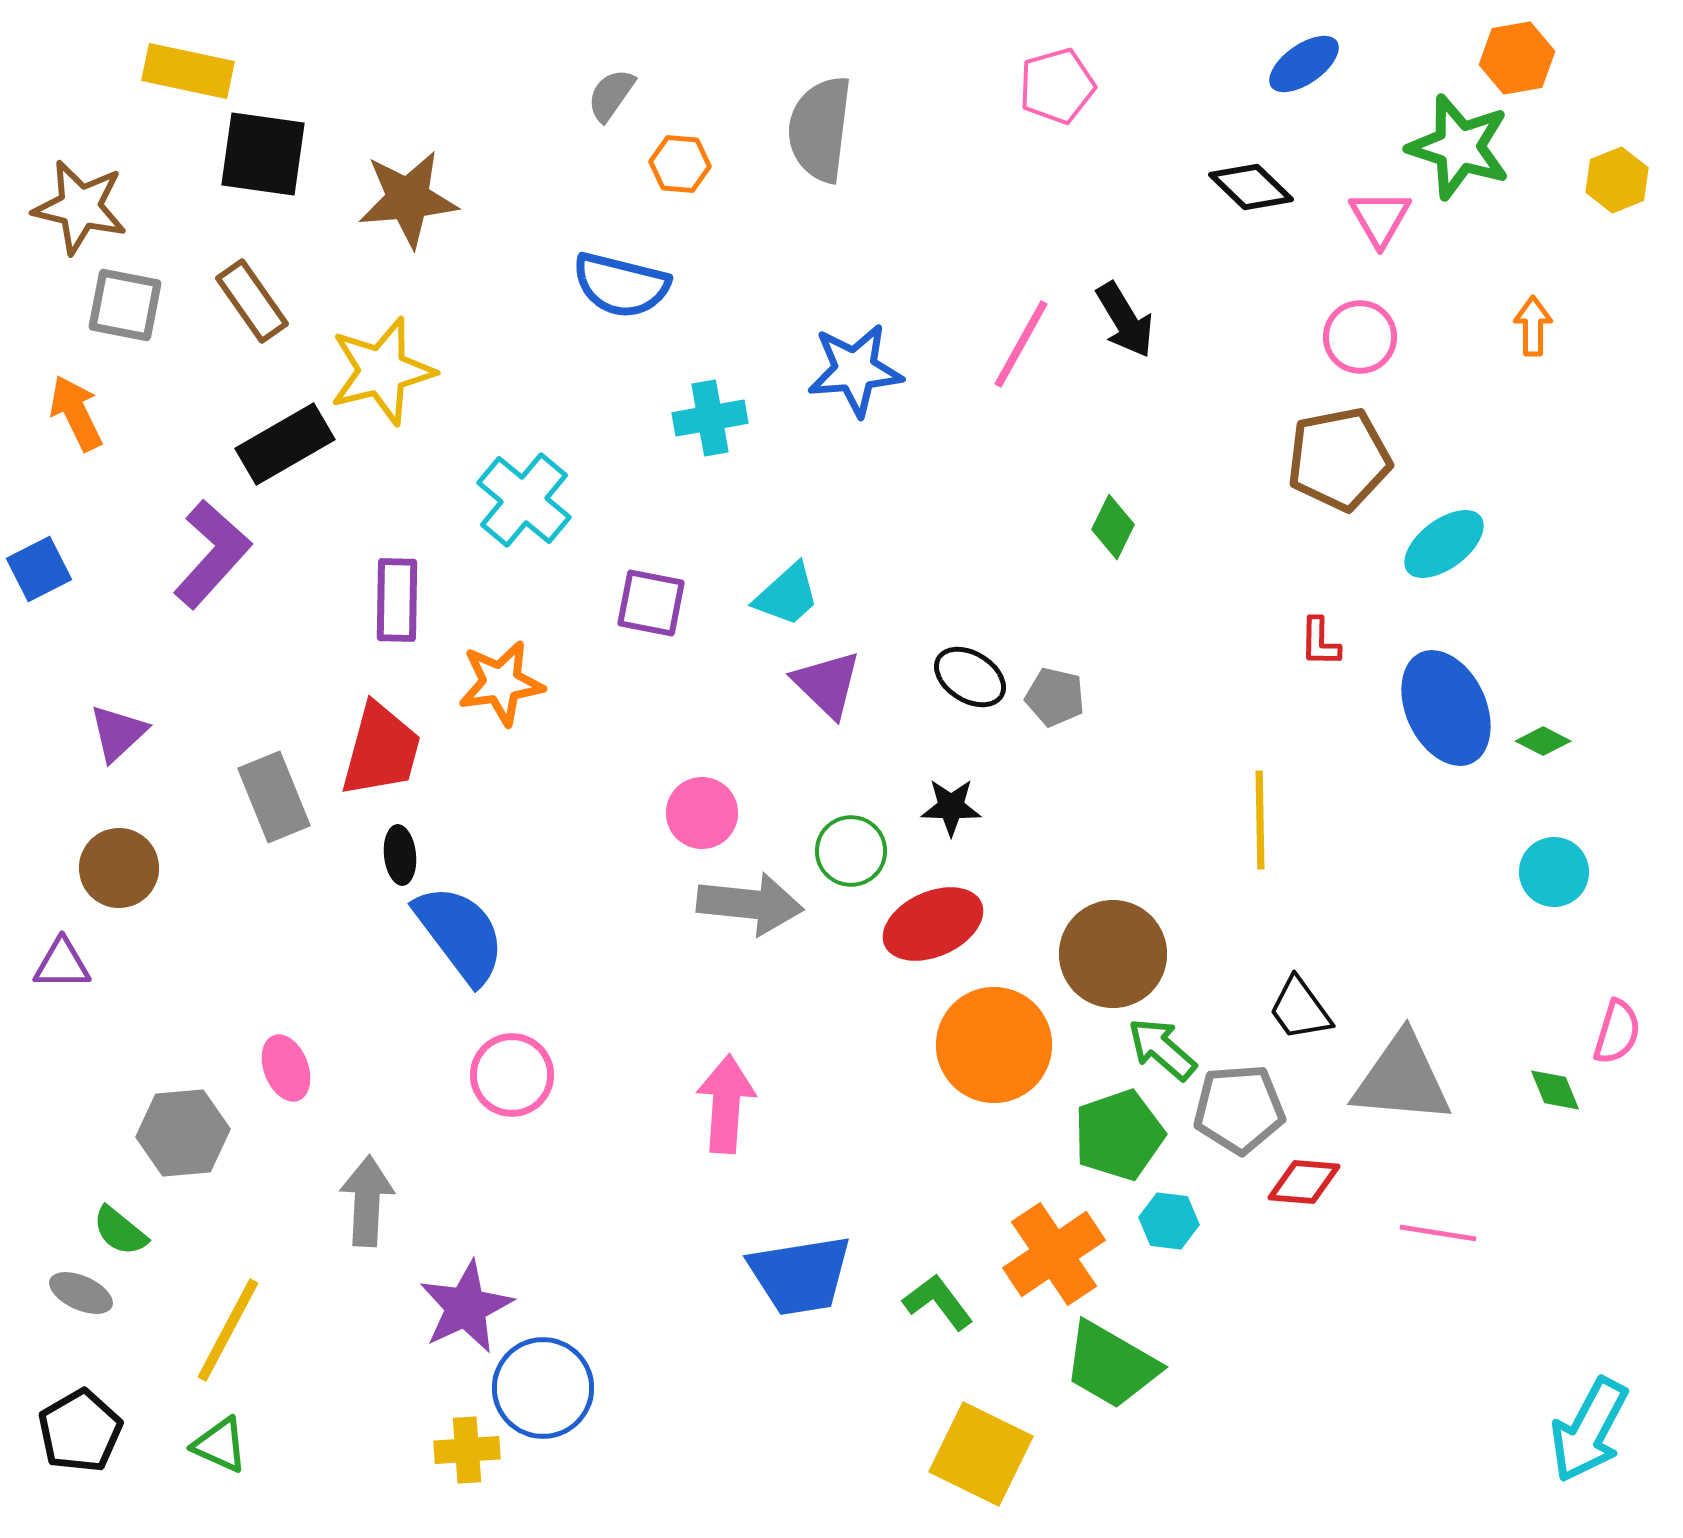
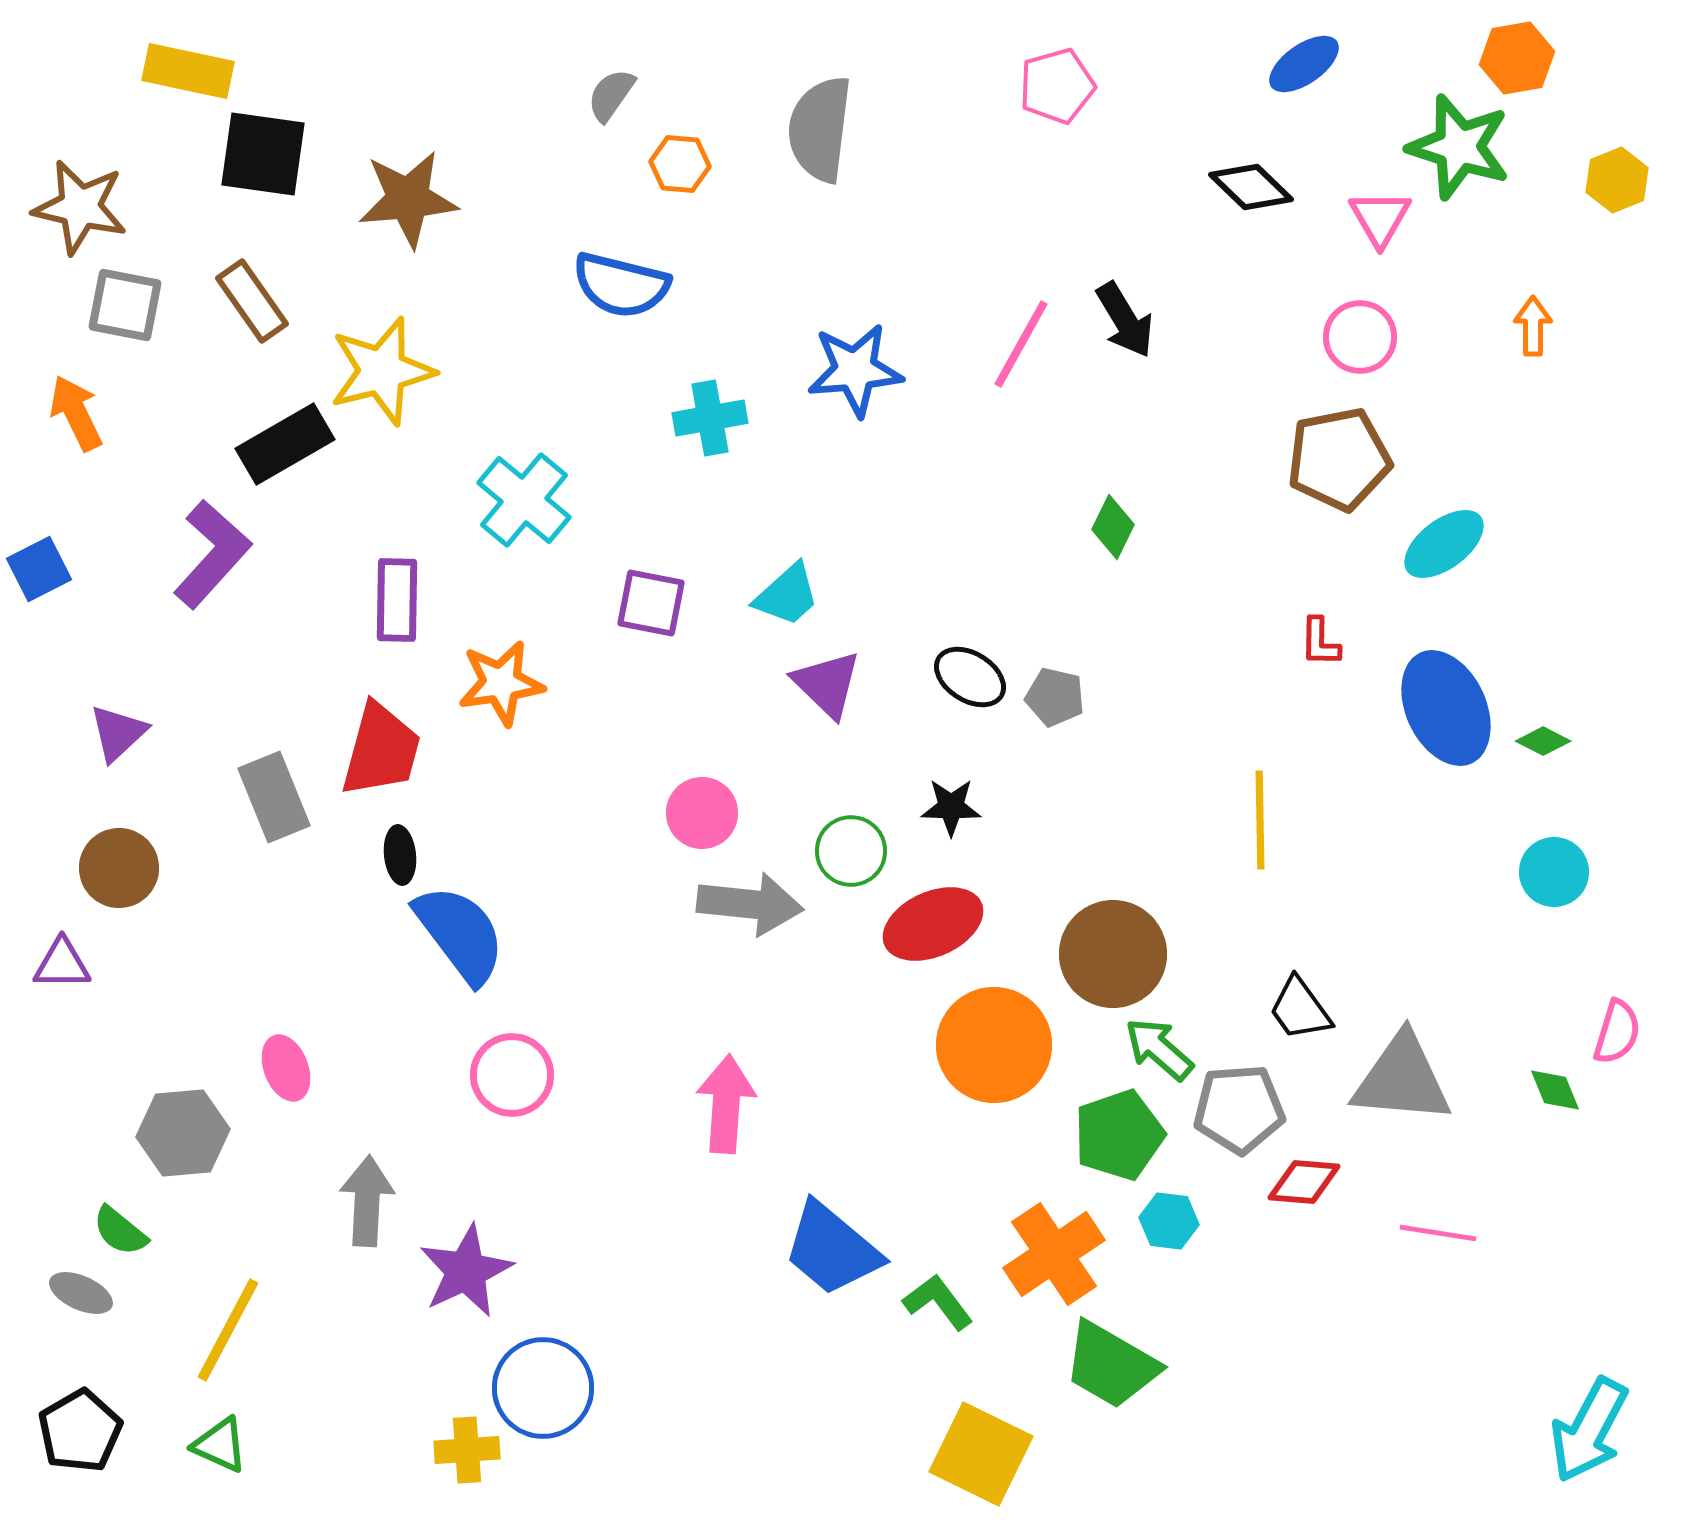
green arrow at (1162, 1049): moved 3 px left
blue trapezoid at (800, 1275): moved 32 px right, 26 px up; rotated 49 degrees clockwise
purple star at (466, 1307): moved 36 px up
